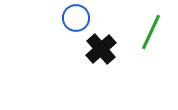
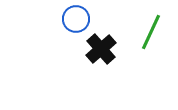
blue circle: moved 1 px down
